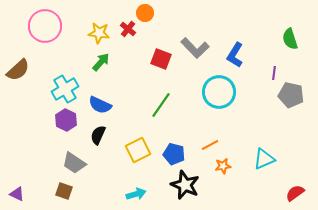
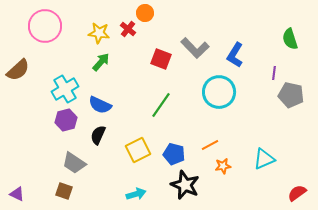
purple hexagon: rotated 20 degrees clockwise
red semicircle: moved 2 px right
